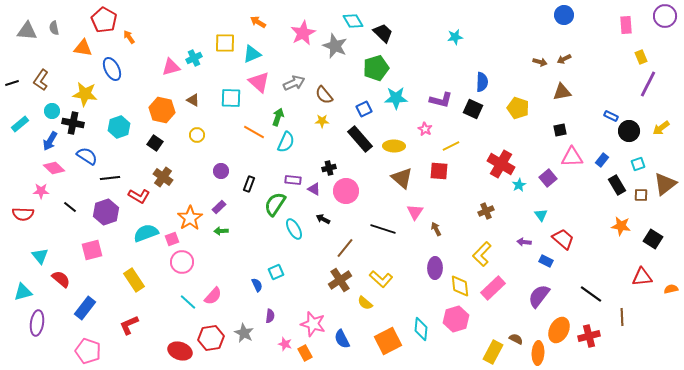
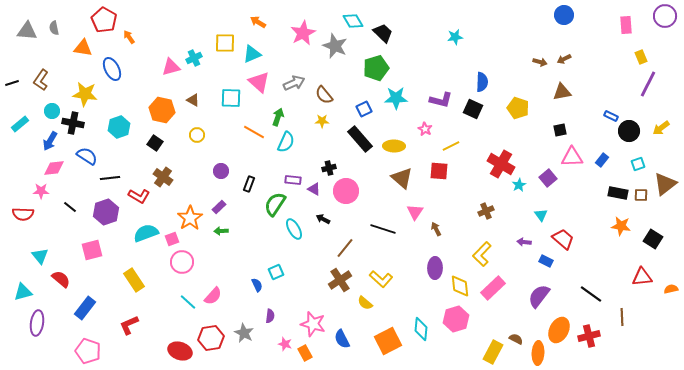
pink diamond at (54, 168): rotated 50 degrees counterclockwise
black rectangle at (617, 185): moved 1 px right, 8 px down; rotated 48 degrees counterclockwise
